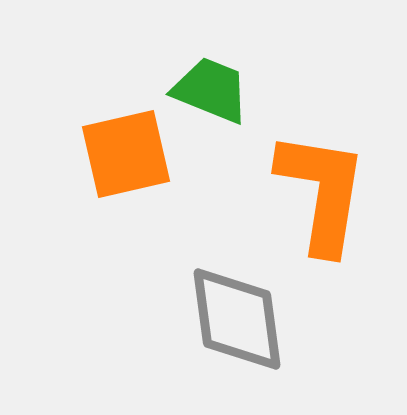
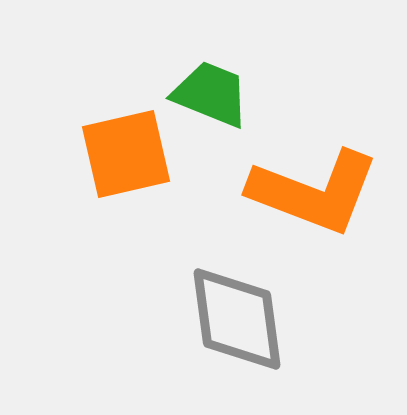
green trapezoid: moved 4 px down
orange L-shape: moved 8 px left; rotated 102 degrees clockwise
